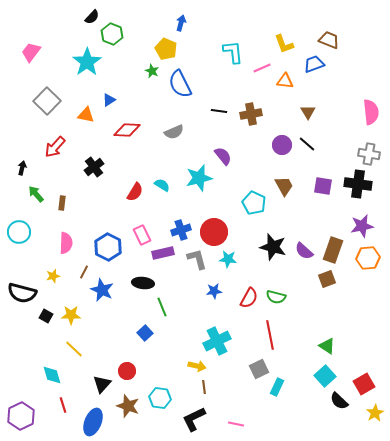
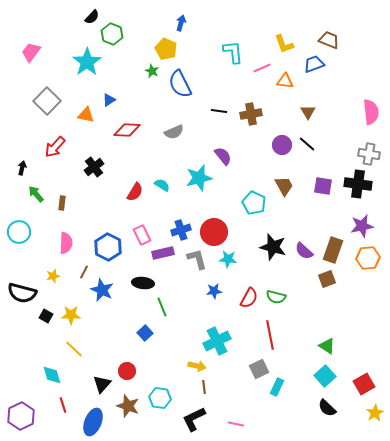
black semicircle at (339, 401): moved 12 px left, 7 px down
